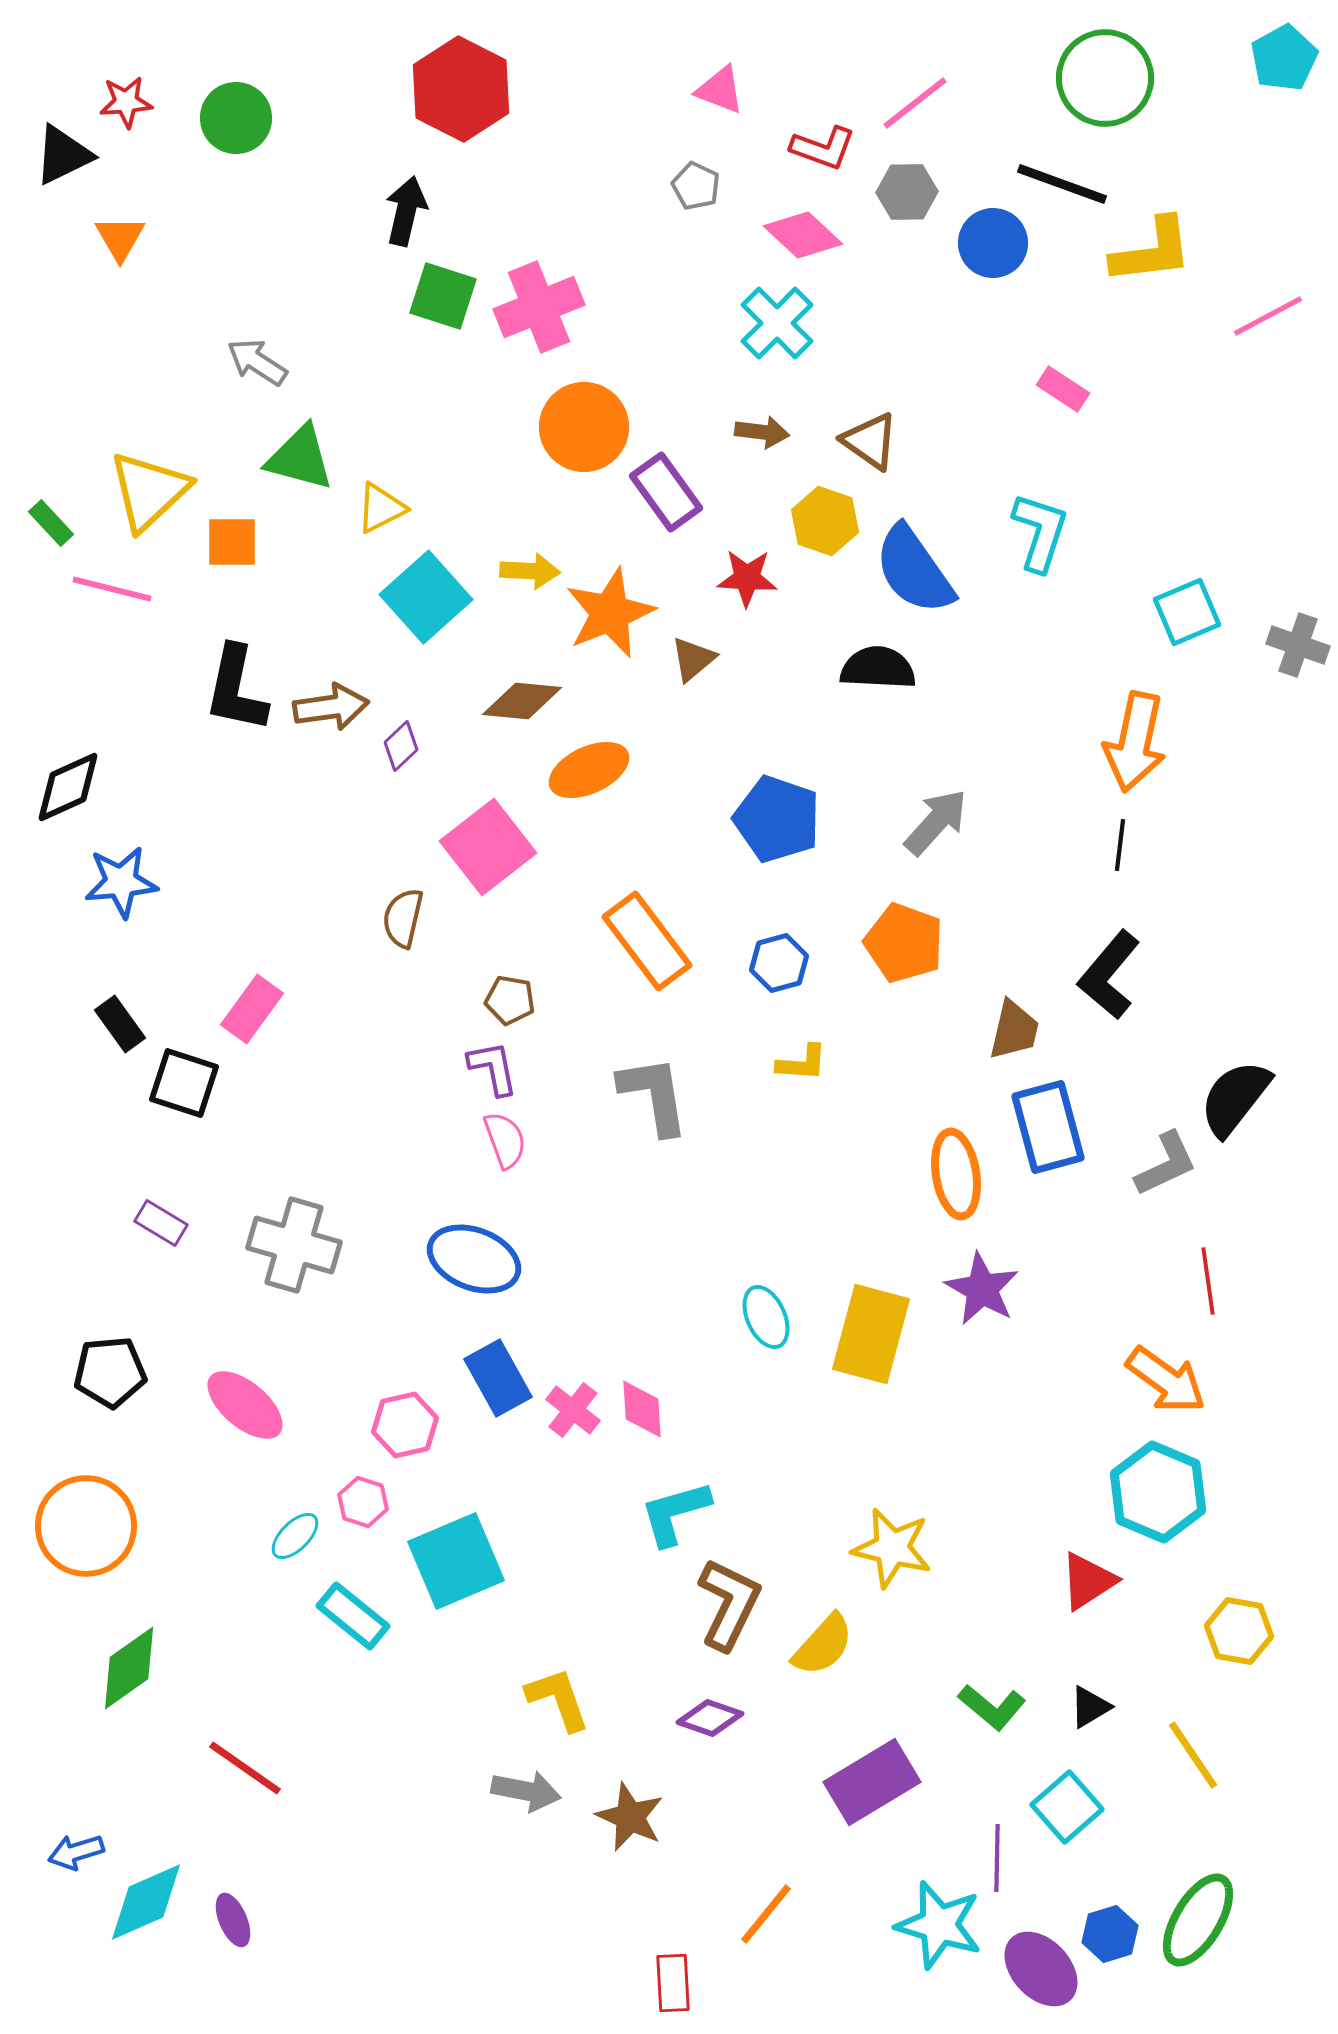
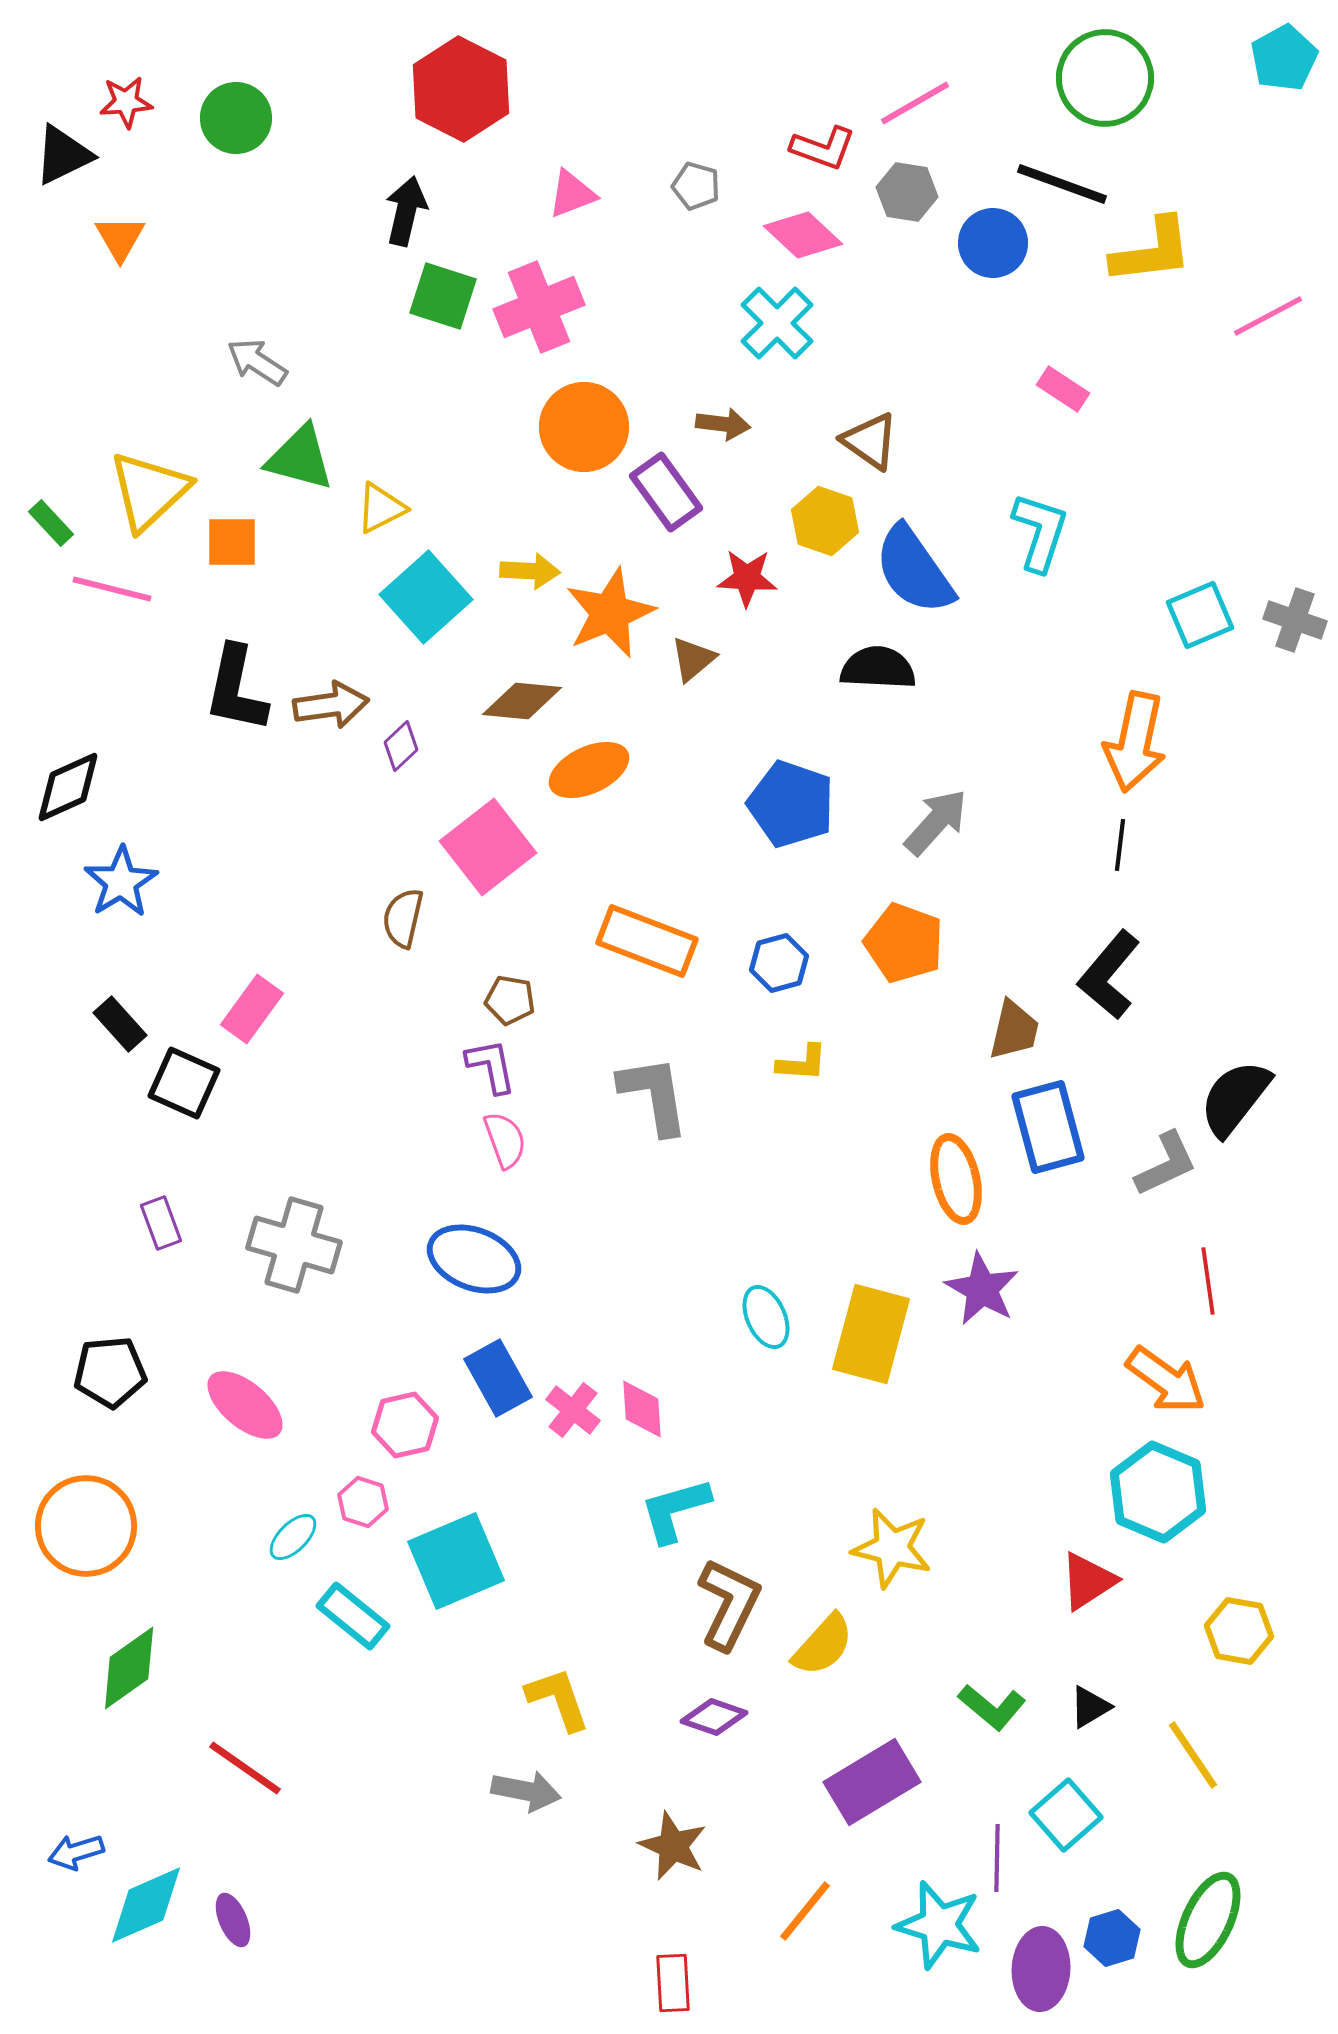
pink triangle at (720, 90): moved 148 px left, 104 px down; rotated 42 degrees counterclockwise
pink line at (915, 103): rotated 8 degrees clockwise
gray pentagon at (696, 186): rotated 9 degrees counterclockwise
gray hexagon at (907, 192): rotated 10 degrees clockwise
brown arrow at (762, 432): moved 39 px left, 8 px up
cyan square at (1187, 612): moved 13 px right, 3 px down
gray cross at (1298, 645): moved 3 px left, 25 px up
brown arrow at (331, 707): moved 2 px up
blue pentagon at (777, 819): moved 14 px right, 15 px up
blue star at (121, 882): rotated 26 degrees counterclockwise
orange rectangle at (647, 941): rotated 32 degrees counterclockwise
black rectangle at (120, 1024): rotated 6 degrees counterclockwise
purple L-shape at (493, 1068): moved 2 px left, 2 px up
black square at (184, 1083): rotated 6 degrees clockwise
orange ellipse at (956, 1174): moved 5 px down; rotated 4 degrees counterclockwise
purple rectangle at (161, 1223): rotated 39 degrees clockwise
cyan L-shape at (675, 1513): moved 3 px up
cyan ellipse at (295, 1536): moved 2 px left, 1 px down
purple diamond at (710, 1718): moved 4 px right, 1 px up
cyan square at (1067, 1807): moved 1 px left, 8 px down
brown star at (630, 1817): moved 43 px right, 29 px down
cyan diamond at (146, 1902): moved 3 px down
orange line at (766, 1914): moved 39 px right, 3 px up
green ellipse at (1198, 1920): moved 10 px right; rotated 6 degrees counterclockwise
blue hexagon at (1110, 1934): moved 2 px right, 4 px down
purple ellipse at (1041, 1969): rotated 46 degrees clockwise
